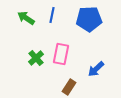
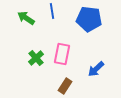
blue line: moved 4 px up; rotated 21 degrees counterclockwise
blue pentagon: rotated 10 degrees clockwise
pink rectangle: moved 1 px right
brown rectangle: moved 4 px left, 1 px up
